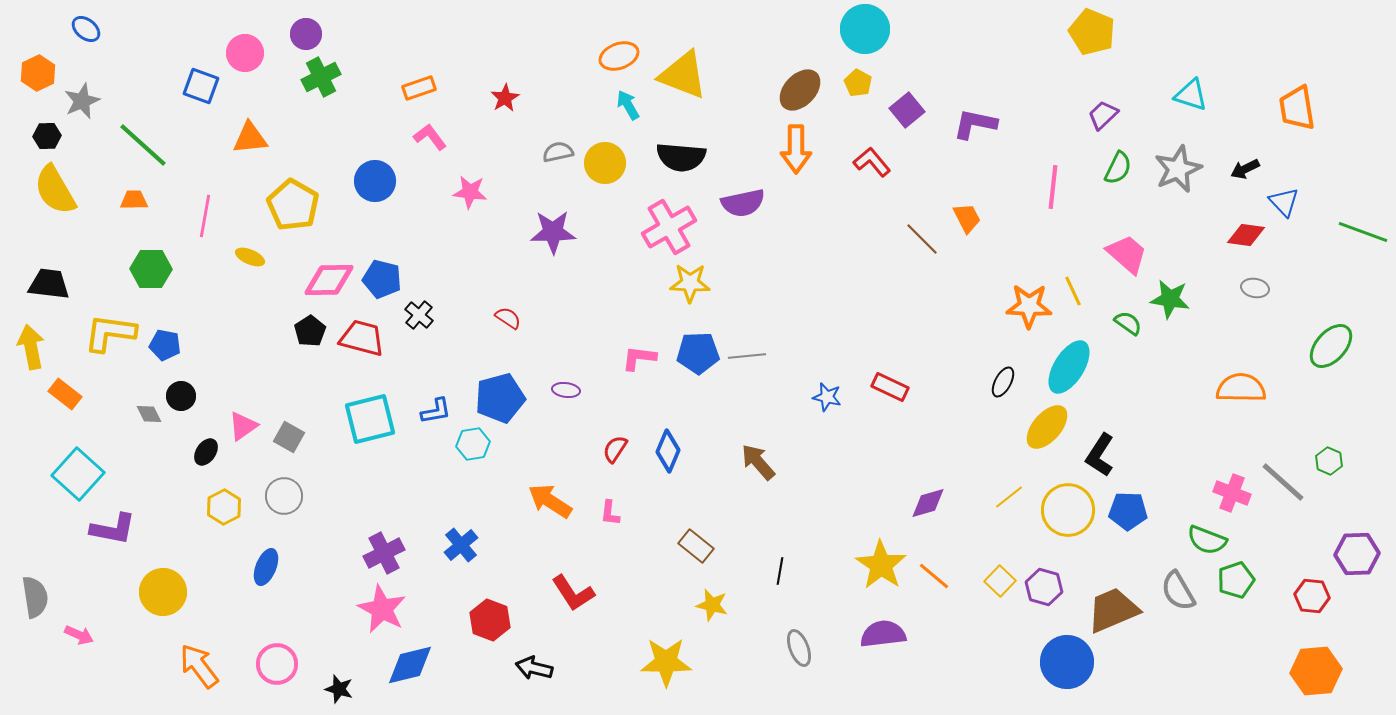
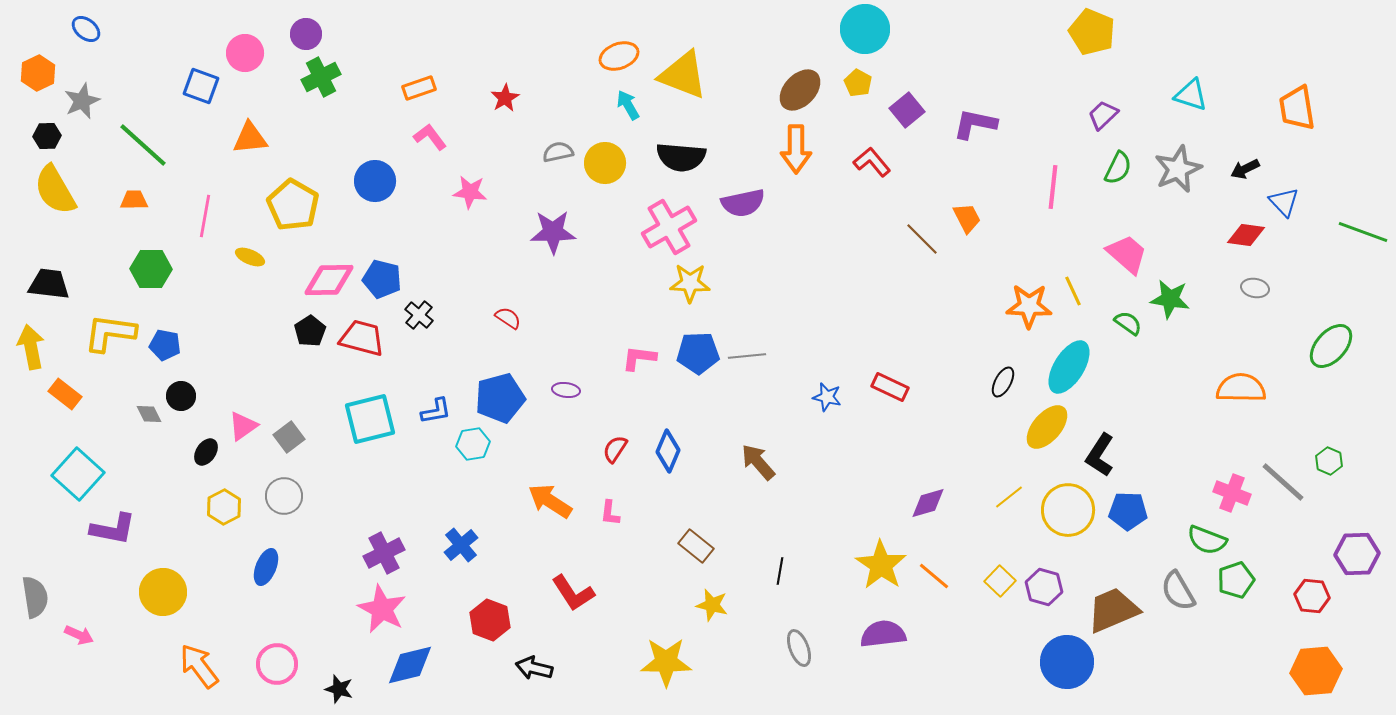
gray square at (289, 437): rotated 24 degrees clockwise
